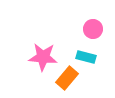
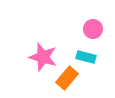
pink star: rotated 12 degrees clockwise
